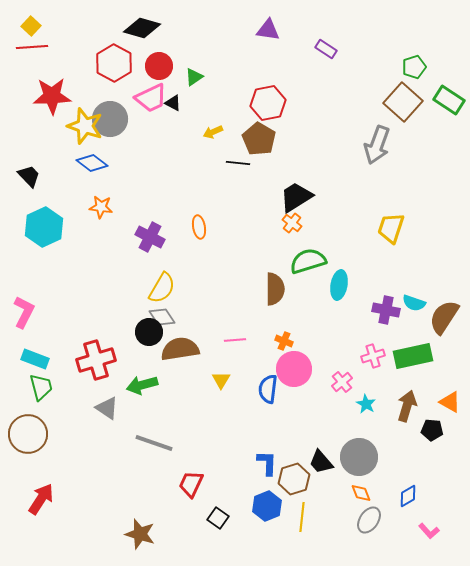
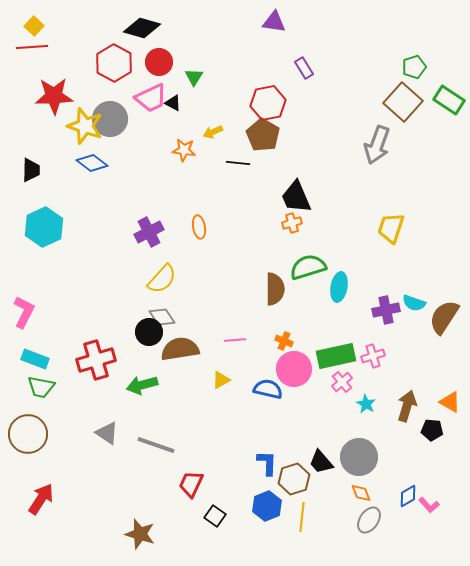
yellow square at (31, 26): moved 3 px right
purple triangle at (268, 30): moved 6 px right, 8 px up
purple rectangle at (326, 49): moved 22 px left, 19 px down; rotated 25 degrees clockwise
red circle at (159, 66): moved 4 px up
green triangle at (194, 77): rotated 24 degrees counterclockwise
red star at (52, 96): moved 2 px right
brown pentagon at (259, 139): moved 4 px right, 4 px up
black trapezoid at (29, 176): moved 2 px right, 6 px up; rotated 45 degrees clockwise
black trapezoid at (296, 197): rotated 81 degrees counterclockwise
orange star at (101, 207): moved 83 px right, 57 px up
orange cross at (292, 223): rotated 36 degrees clockwise
purple cross at (150, 237): moved 1 px left, 5 px up; rotated 36 degrees clockwise
green semicircle at (308, 261): moved 6 px down
cyan ellipse at (339, 285): moved 2 px down
yellow semicircle at (162, 288): moved 9 px up; rotated 12 degrees clockwise
purple cross at (386, 310): rotated 24 degrees counterclockwise
green rectangle at (413, 356): moved 77 px left
yellow triangle at (221, 380): rotated 30 degrees clockwise
green trapezoid at (41, 387): rotated 116 degrees clockwise
blue semicircle at (268, 389): rotated 96 degrees clockwise
gray triangle at (107, 408): moved 25 px down
gray line at (154, 443): moved 2 px right, 2 px down
black square at (218, 518): moved 3 px left, 2 px up
pink L-shape at (429, 531): moved 26 px up
